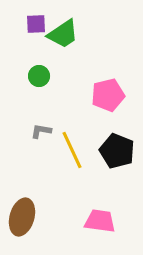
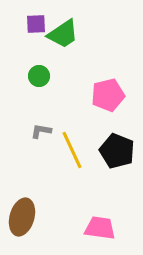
pink trapezoid: moved 7 px down
